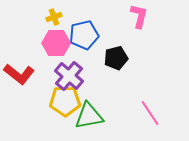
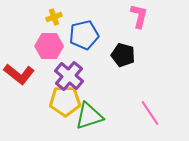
pink hexagon: moved 7 px left, 3 px down
black pentagon: moved 7 px right, 3 px up; rotated 30 degrees clockwise
green triangle: rotated 8 degrees counterclockwise
